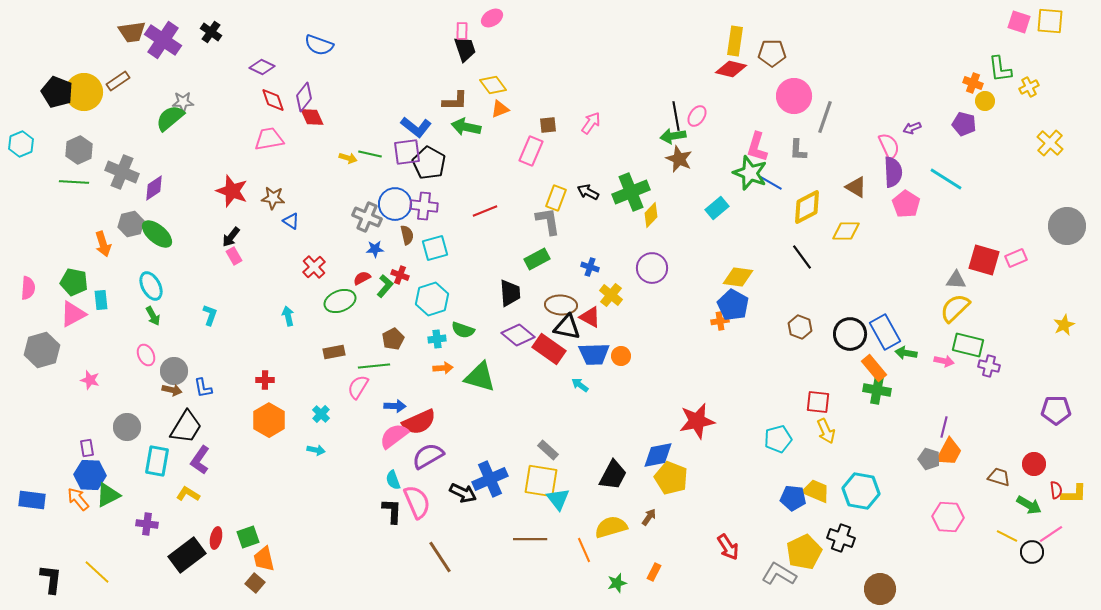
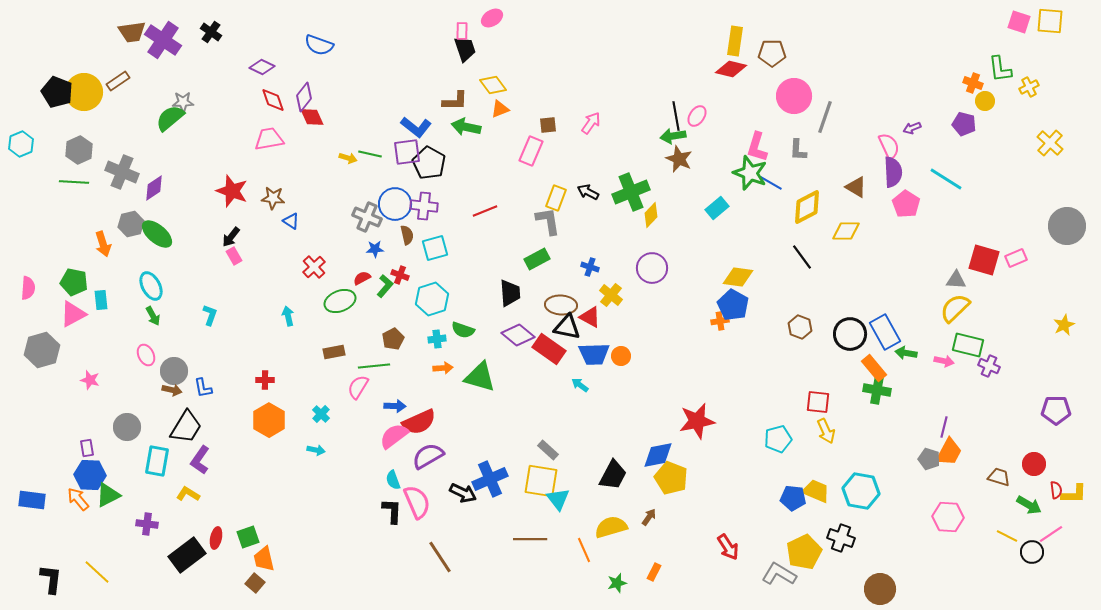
purple cross at (989, 366): rotated 10 degrees clockwise
